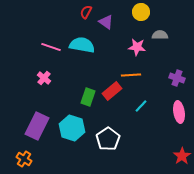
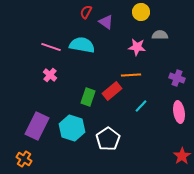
pink cross: moved 6 px right, 3 px up
